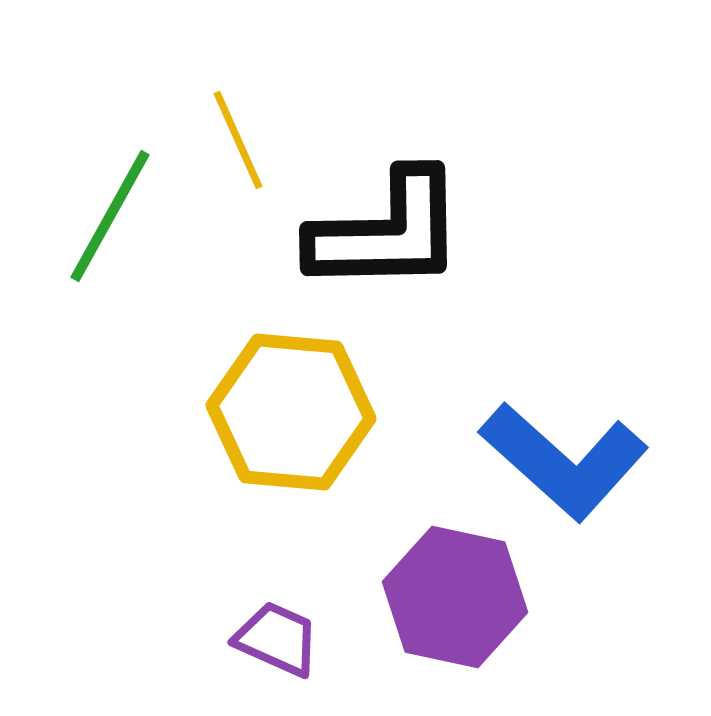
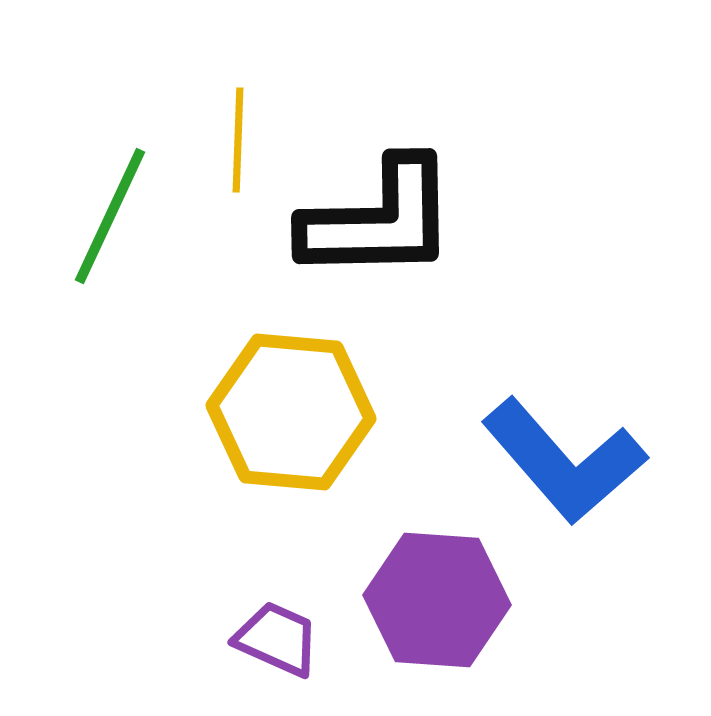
yellow line: rotated 26 degrees clockwise
green line: rotated 4 degrees counterclockwise
black L-shape: moved 8 px left, 12 px up
blue L-shape: rotated 7 degrees clockwise
purple hexagon: moved 18 px left, 3 px down; rotated 8 degrees counterclockwise
